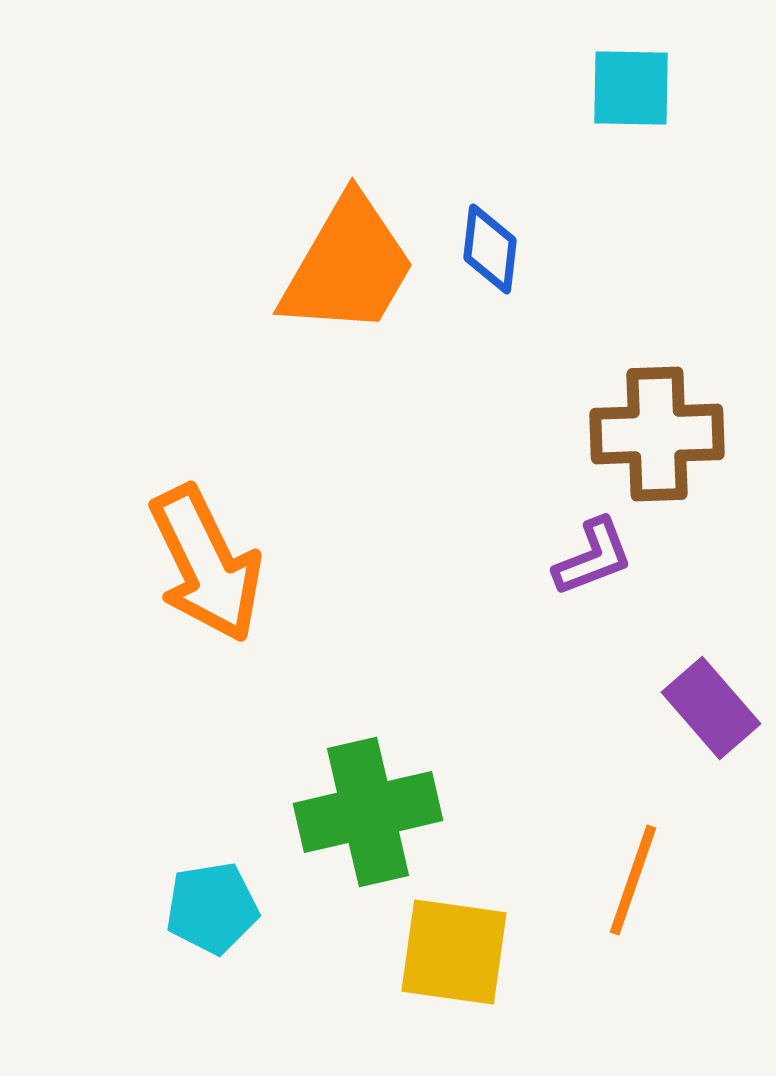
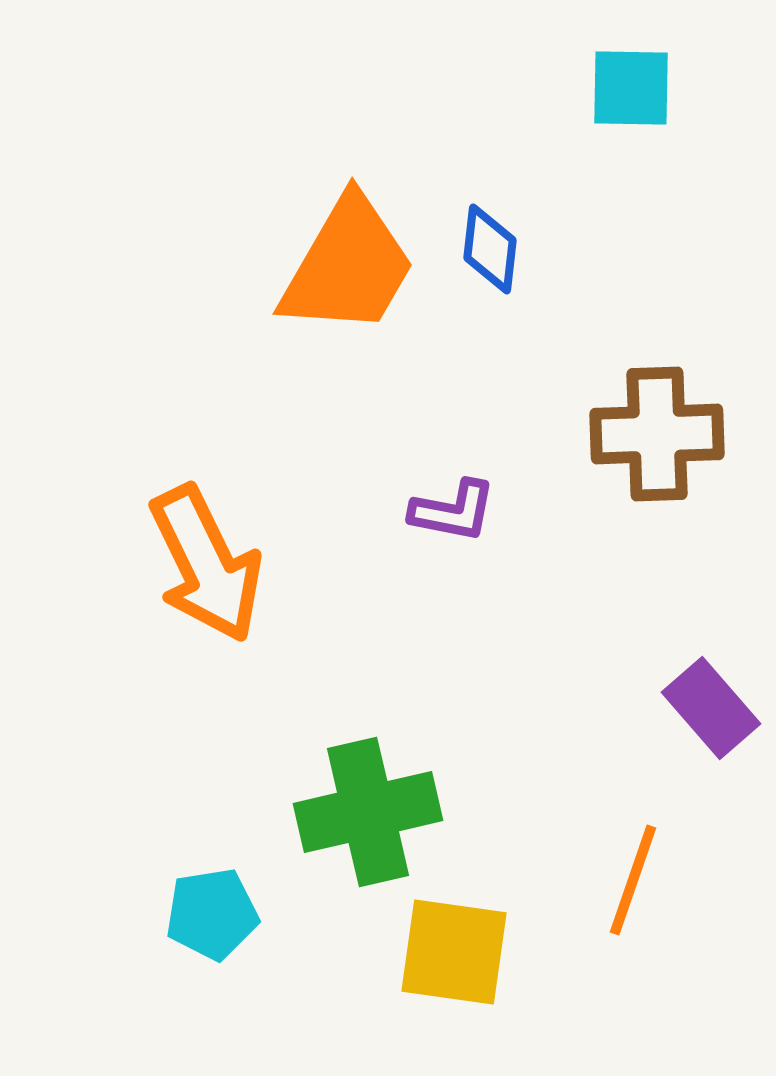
purple L-shape: moved 140 px left, 46 px up; rotated 32 degrees clockwise
cyan pentagon: moved 6 px down
